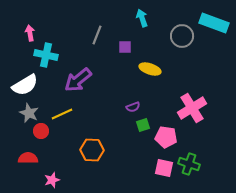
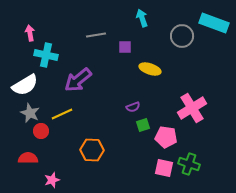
gray line: moved 1 px left; rotated 60 degrees clockwise
gray star: moved 1 px right
